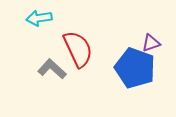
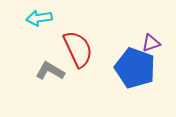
gray L-shape: moved 2 px left, 2 px down; rotated 12 degrees counterclockwise
